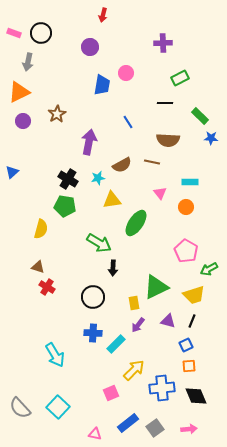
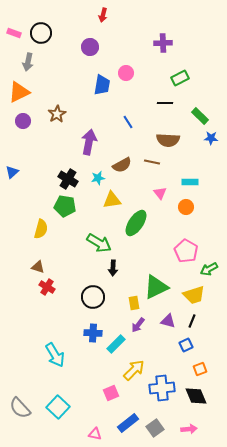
orange square at (189, 366): moved 11 px right, 3 px down; rotated 16 degrees counterclockwise
